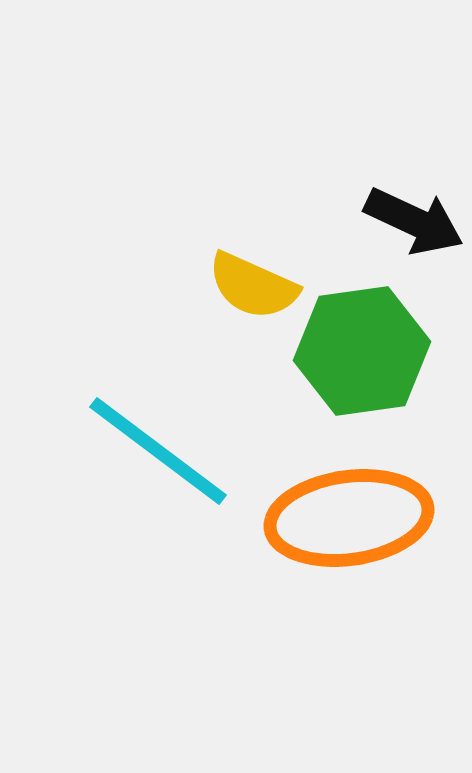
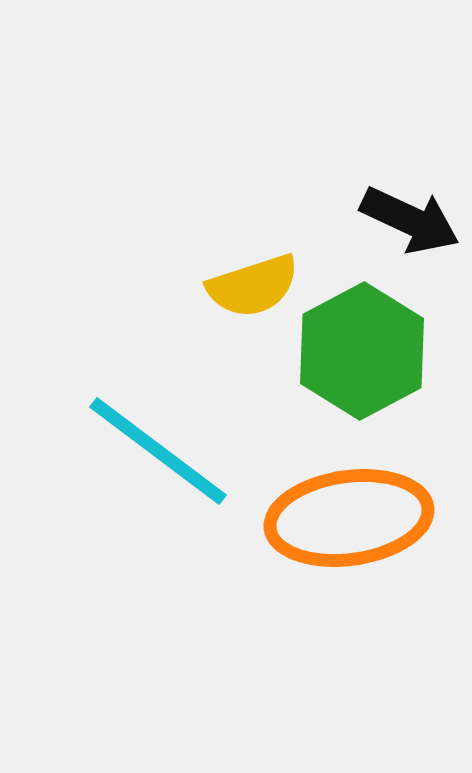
black arrow: moved 4 px left, 1 px up
yellow semicircle: rotated 42 degrees counterclockwise
green hexagon: rotated 20 degrees counterclockwise
